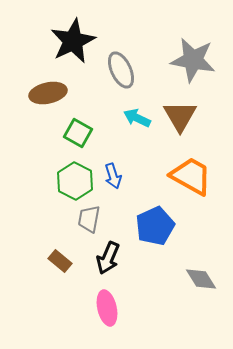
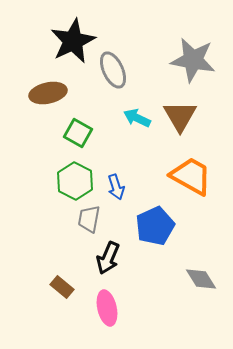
gray ellipse: moved 8 px left
blue arrow: moved 3 px right, 11 px down
brown rectangle: moved 2 px right, 26 px down
